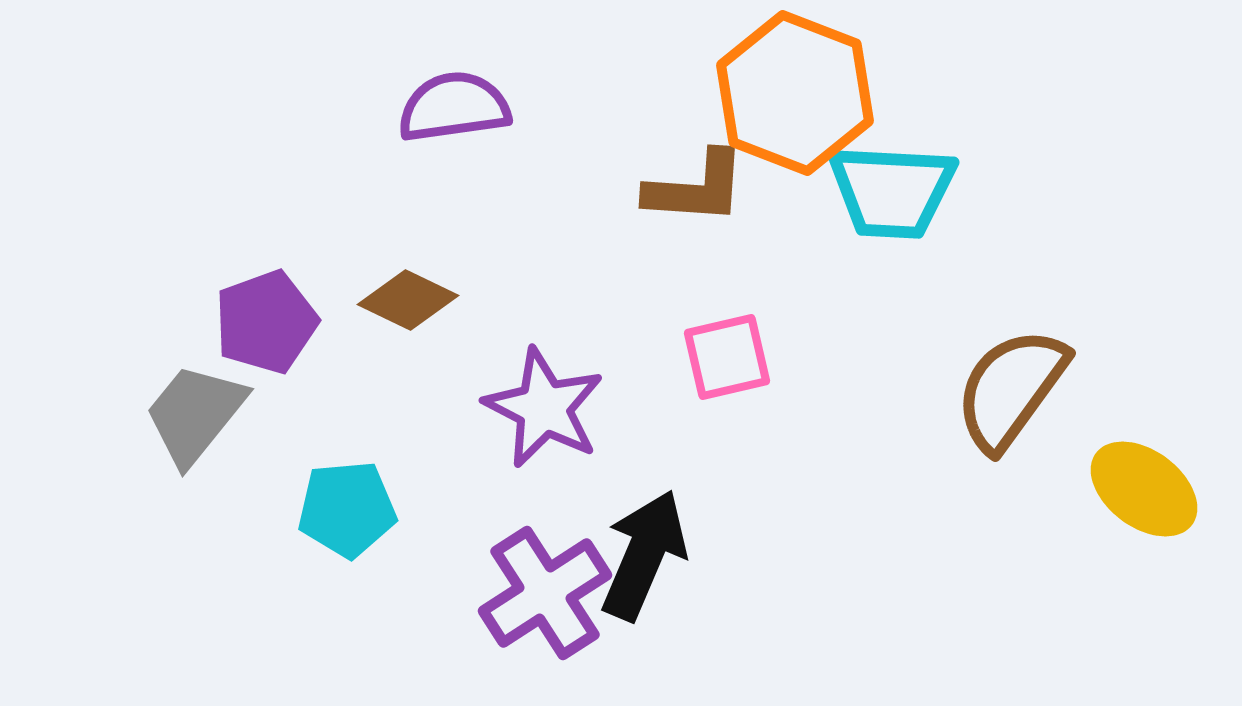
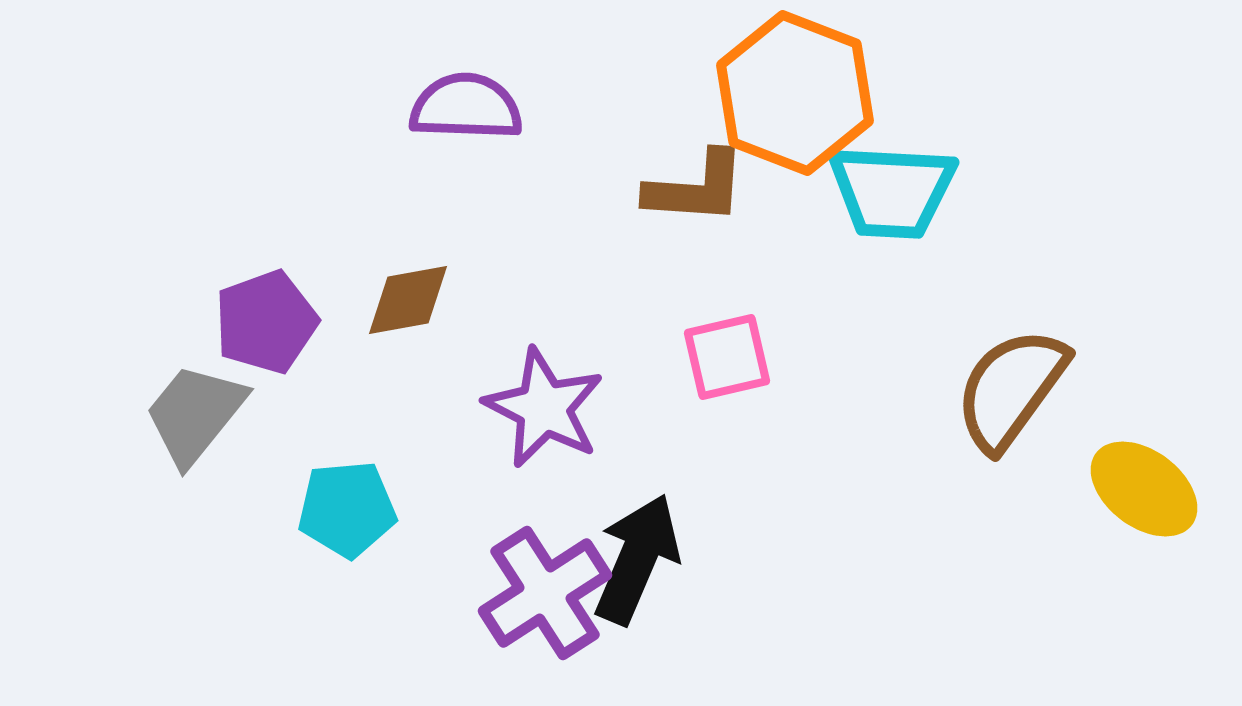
purple semicircle: moved 12 px right; rotated 10 degrees clockwise
brown diamond: rotated 36 degrees counterclockwise
black arrow: moved 7 px left, 4 px down
